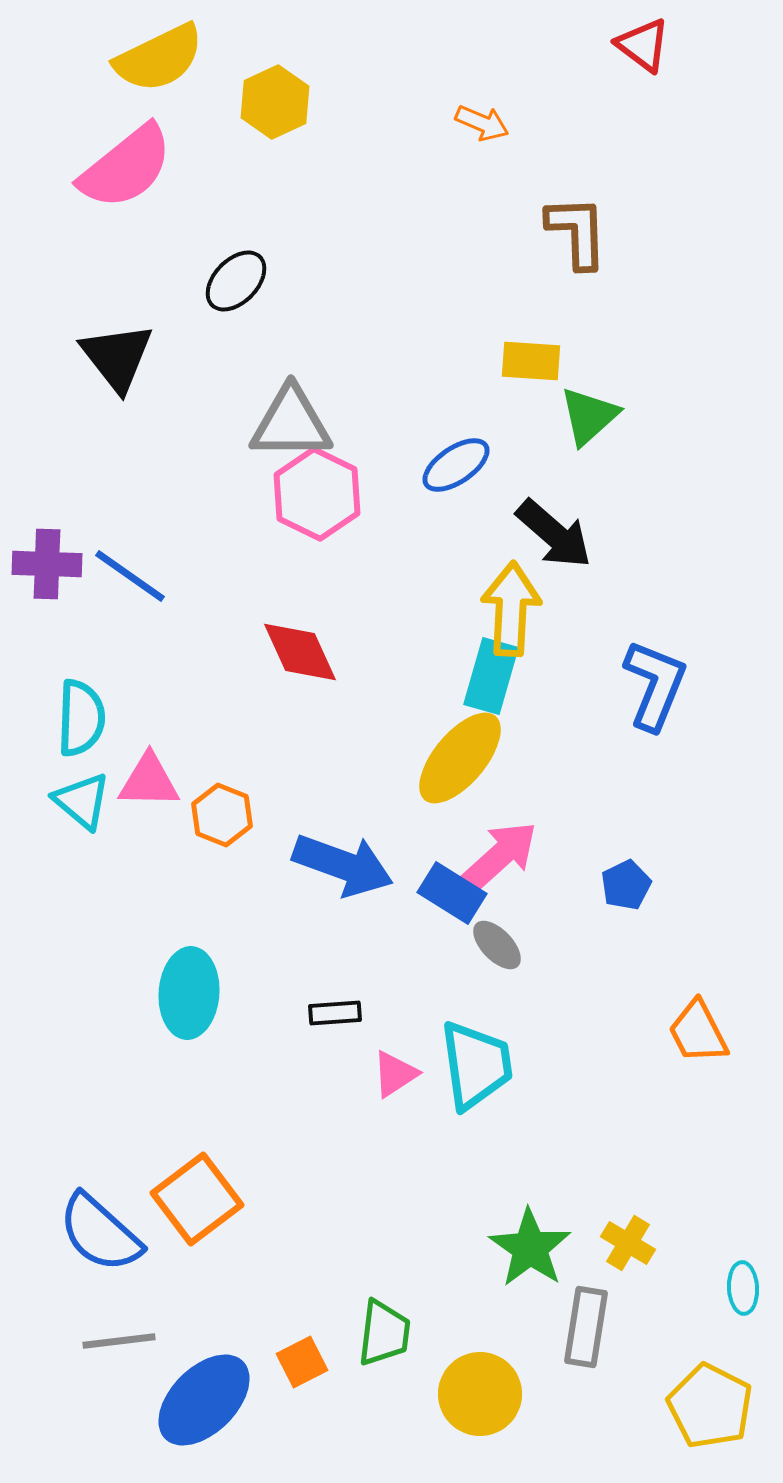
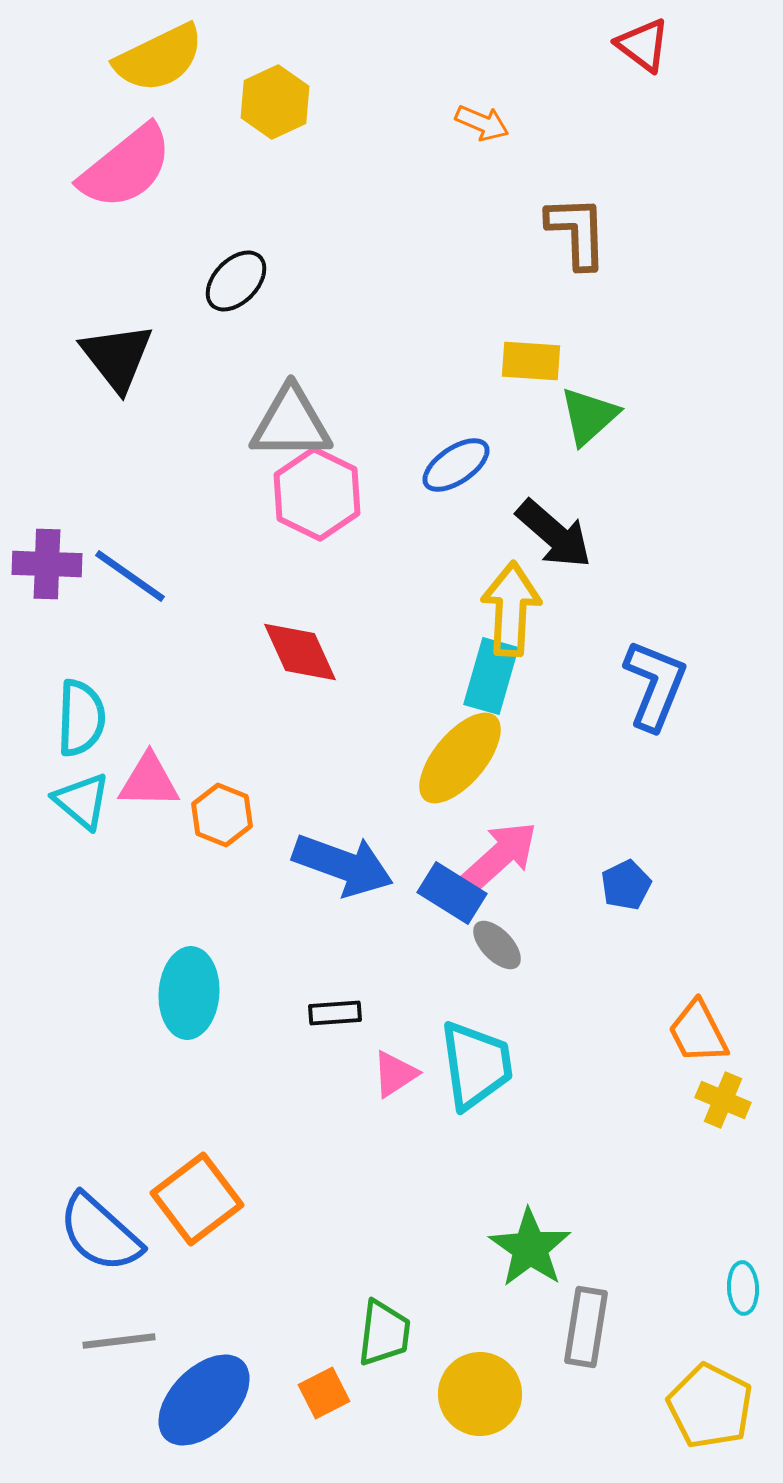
yellow cross at (628, 1243): moved 95 px right, 143 px up; rotated 8 degrees counterclockwise
orange square at (302, 1362): moved 22 px right, 31 px down
